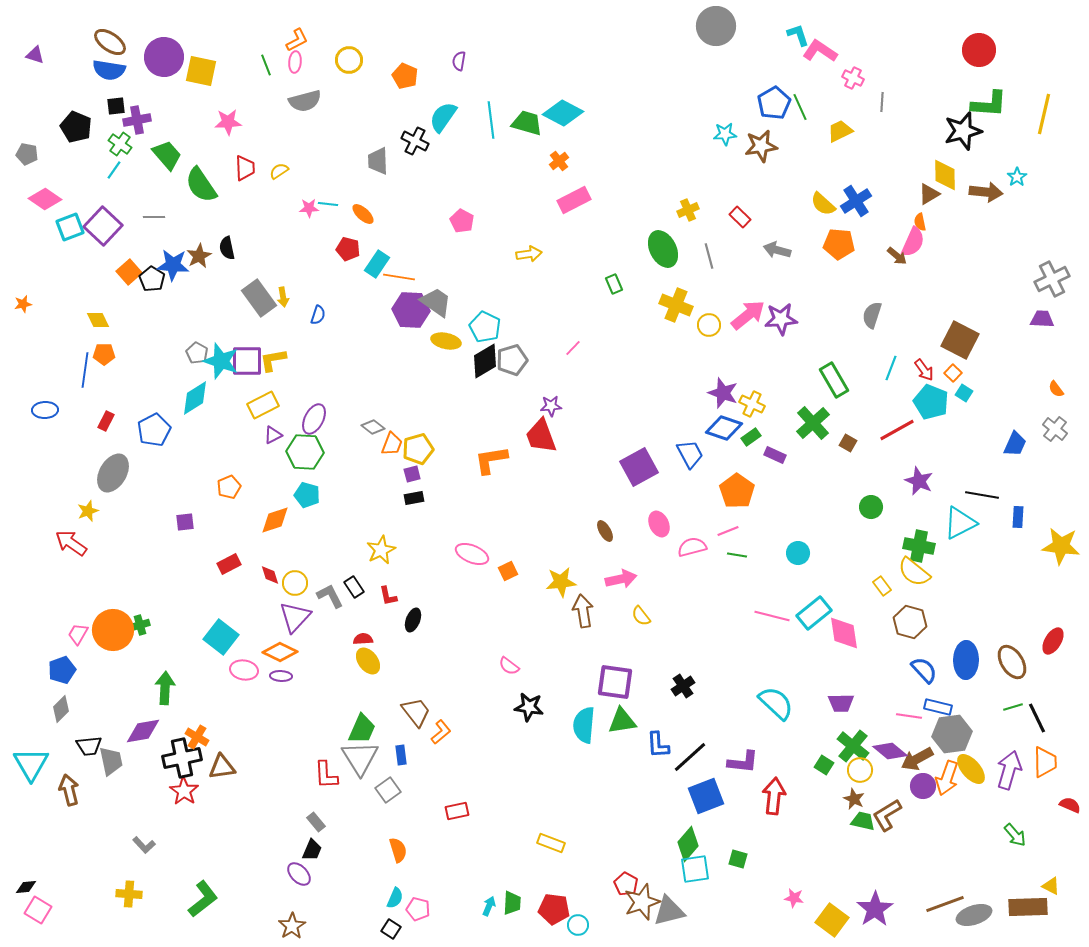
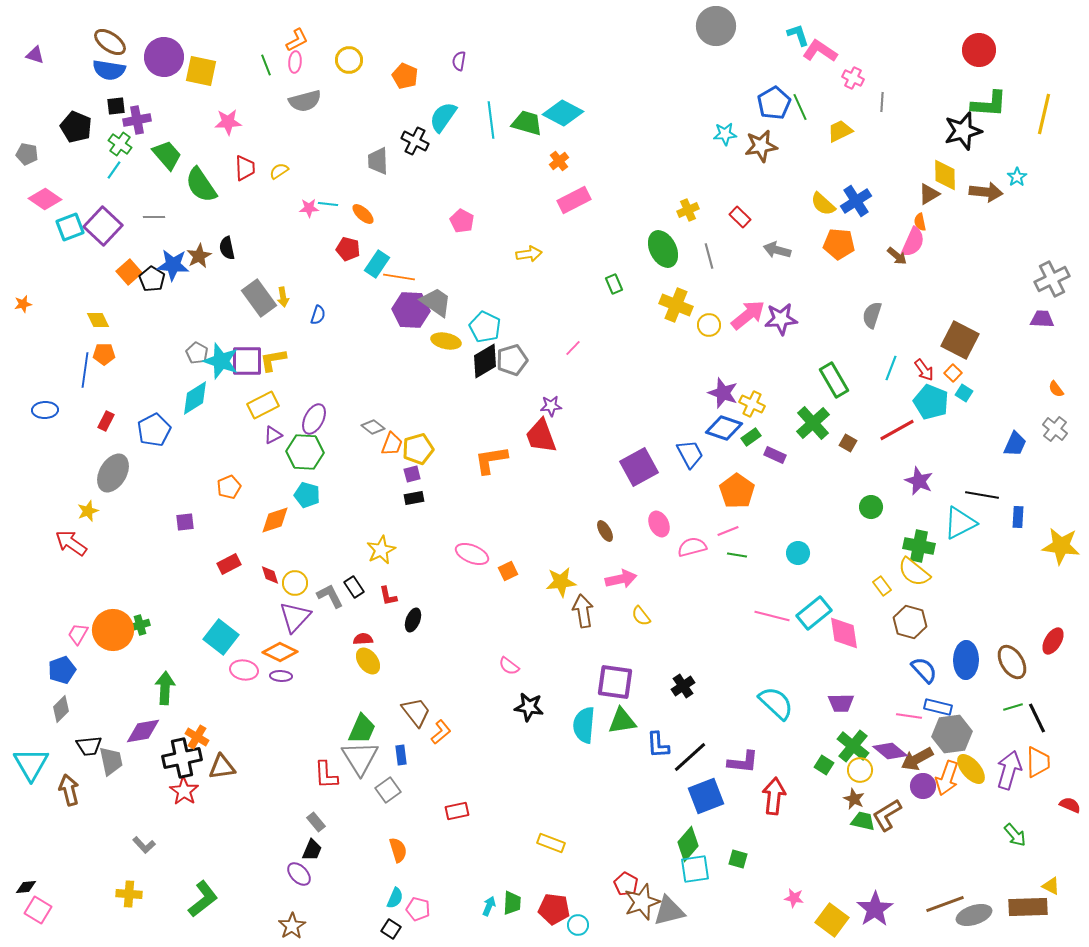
orange trapezoid at (1045, 762): moved 7 px left
